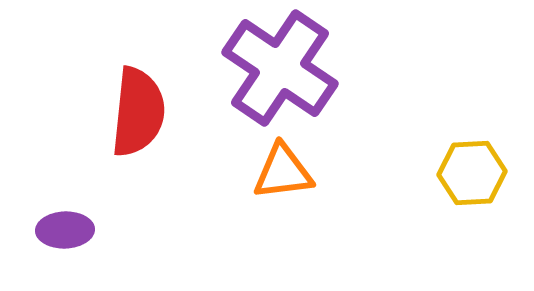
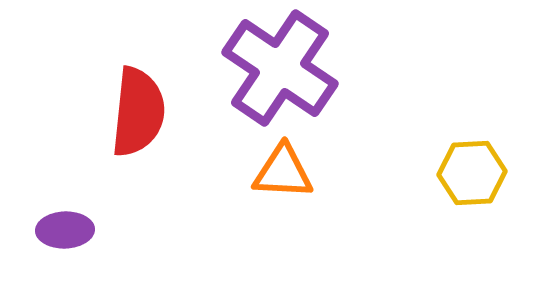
orange triangle: rotated 10 degrees clockwise
